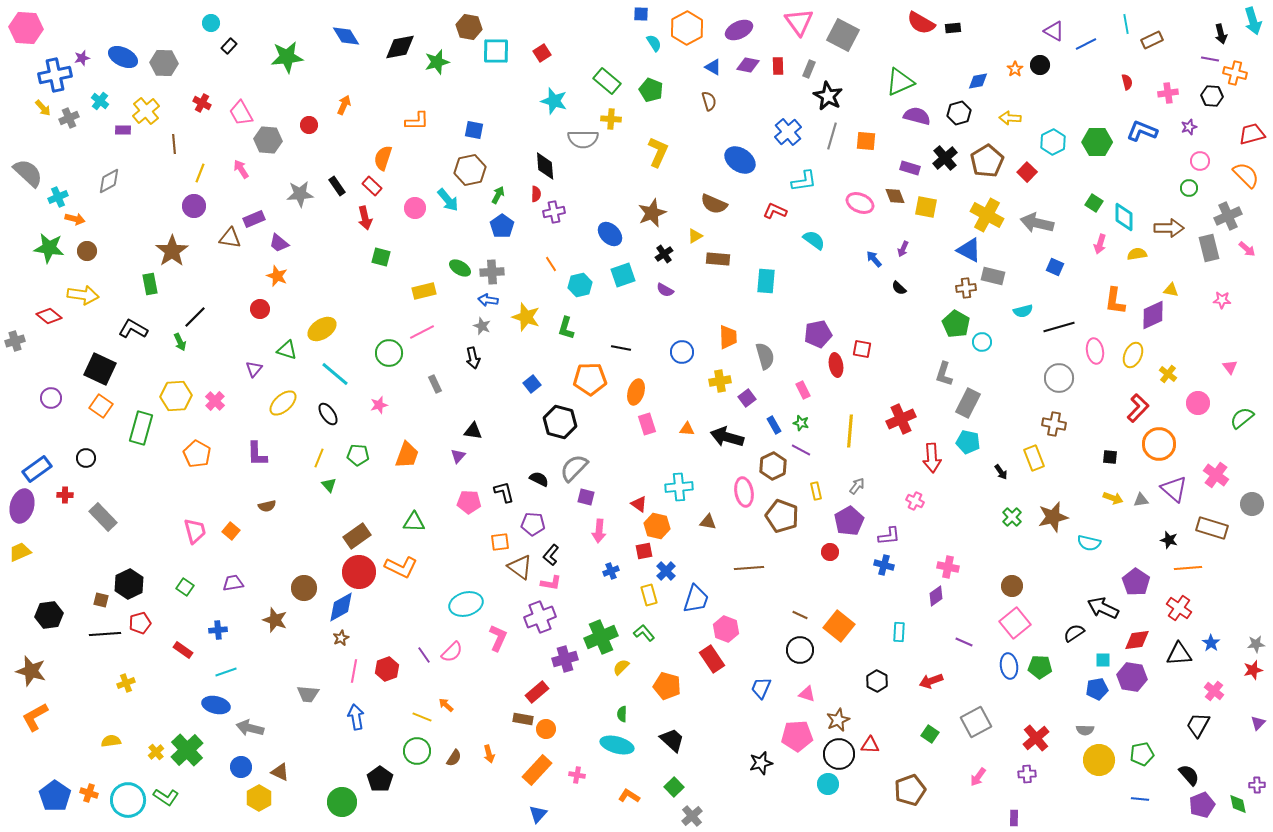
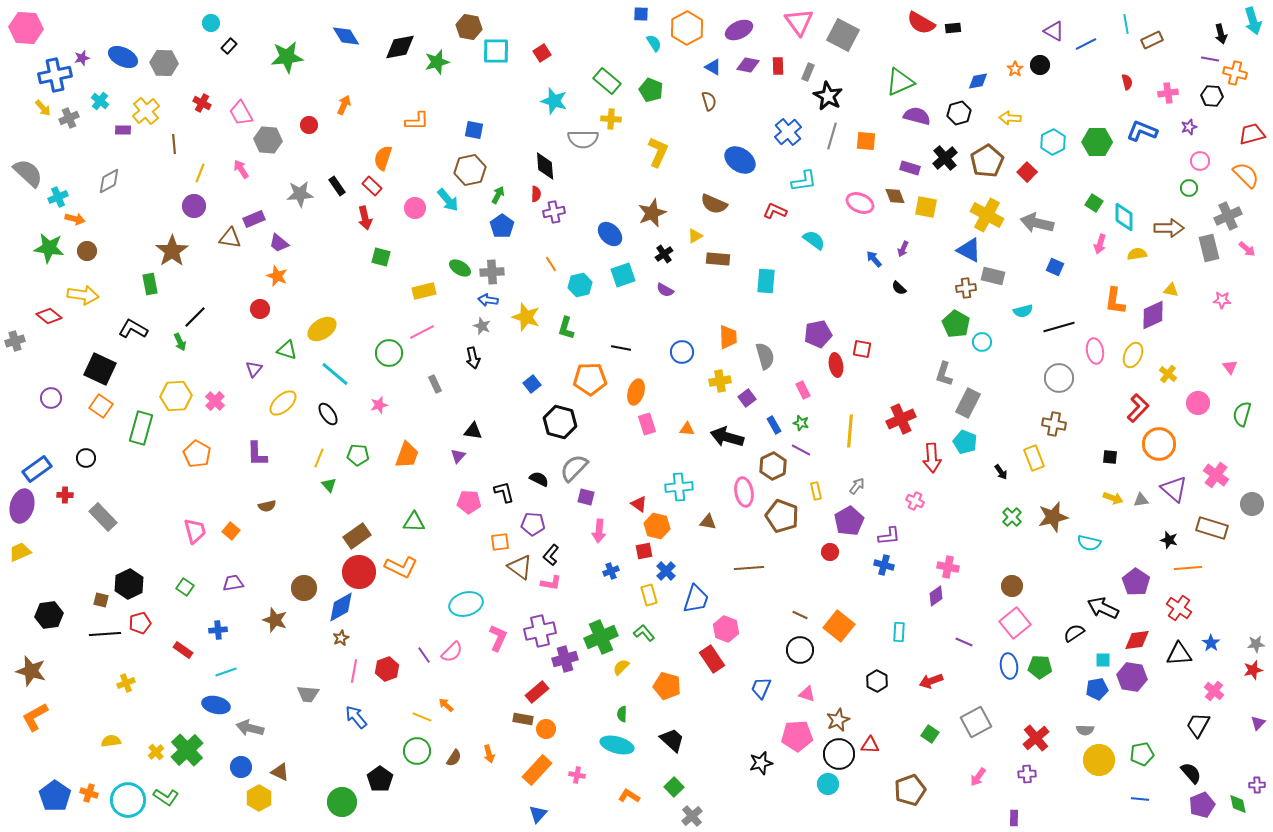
gray rectangle at (809, 69): moved 1 px left, 3 px down
green semicircle at (1242, 418): moved 4 px up; rotated 35 degrees counterclockwise
cyan pentagon at (968, 442): moved 3 px left; rotated 10 degrees clockwise
purple cross at (540, 617): moved 14 px down; rotated 8 degrees clockwise
blue arrow at (356, 717): rotated 30 degrees counterclockwise
black semicircle at (1189, 775): moved 2 px right, 2 px up
